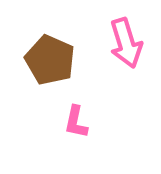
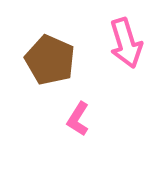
pink L-shape: moved 2 px right, 3 px up; rotated 20 degrees clockwise
